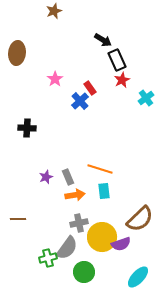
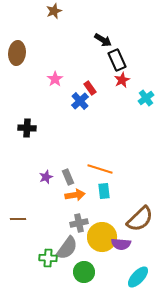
purple semicircle: rotated 24 degrees clockwise
green cross: rotated 18 degrees clockwise
